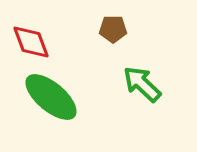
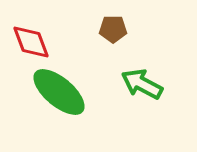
green arrow: rotated 15 degrees counterclockwise
green ellipse: moved 8 px right, 5 px up
